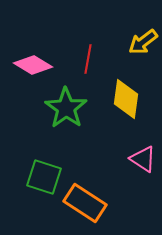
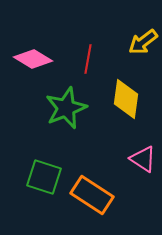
pink diamond: moved 6 px up
green star: rotated 15 degrees clockwise
orange rectangle: moved 7 px right, 8 px up
